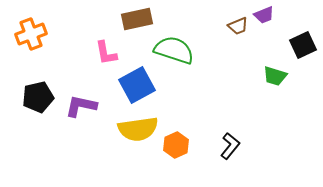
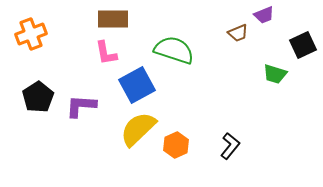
brown rectangle: moved 24 px left; rotated 12 degrees clockwise
brown trapezoid: moved 7 px down
green trapezoid: moved 2 px up
black pentagon: rotated 20 degrees counterclockwise
purple L-shape: rotated 8 degrees counterclockwise
yellow semicircle: rotated 144 degrees clockwise
